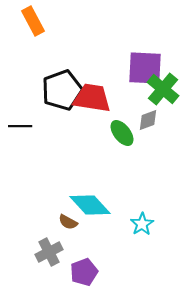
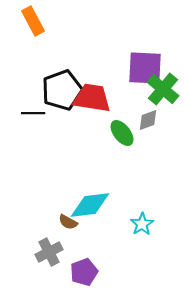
black line: moved 13 px right, 13 px up
cyan diamond: rotated 54 degrees counterclockwise
